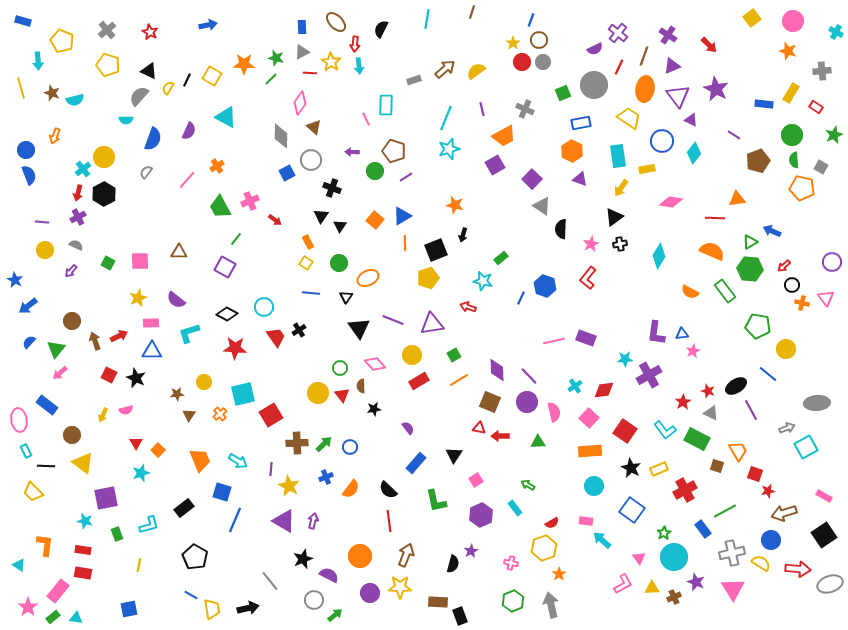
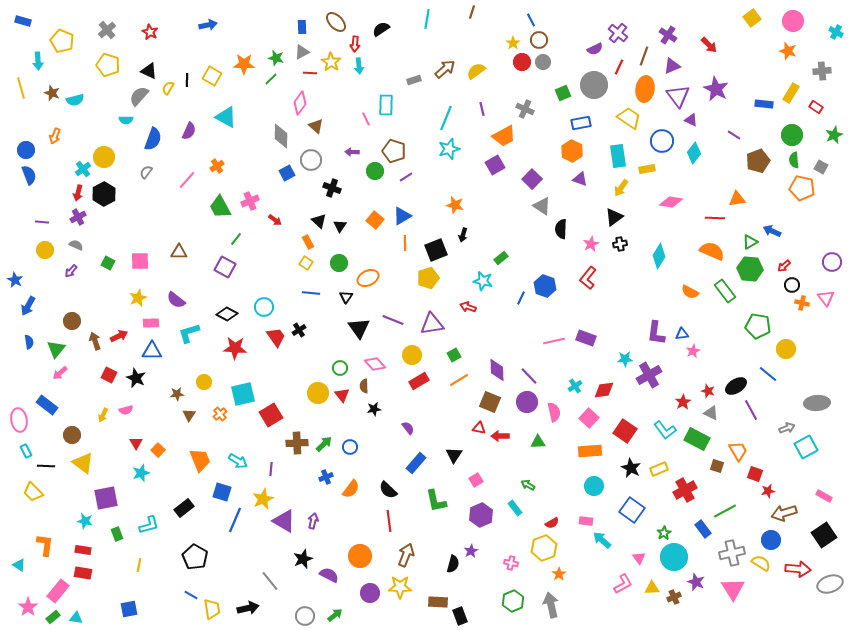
blue line at (531, 20): rotated 48 degrees counterclockwise
black semicircle at (381, 29): rotated 30 degrees clockwise
black line at (187, 80): rotated 24 degrees counterclockwise
brown triangle at (314, 127): moved 2 px right, 1 px up
black triangle at (321, 216): moved 2 px left, 5 px down; rotated 21 degrees counterclockwise
blue arrow at (28, 306): rotated 24 degrees counterclockwise
blue semicircle at (29, 342): rotated 128 degrees clockwise
brown semicircle at (361, 386): moved 3 px right
yellow star at (289, 486): moved 26 px left, 13 px down; rotated 20 degrees clockwise
gray circle at (314, 600): moved 9 px left, 16 px down
